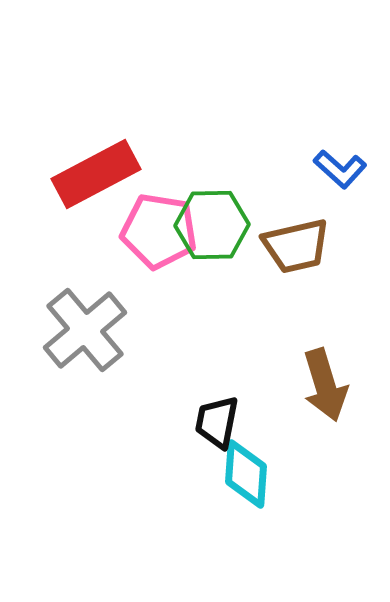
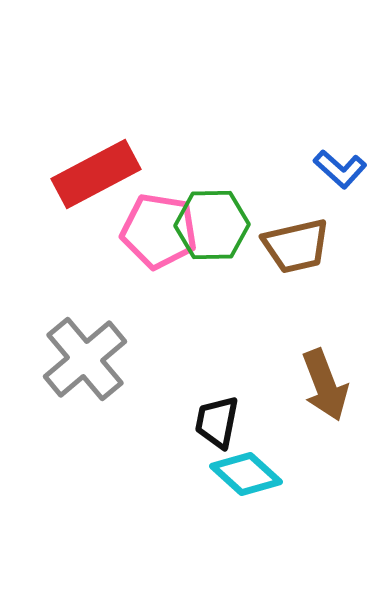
gray cross: moved 29 px down
brown arrow: rotated 4 degrees counterclockwise
cyan diamond: rotated 52 degrees counterclockwise
